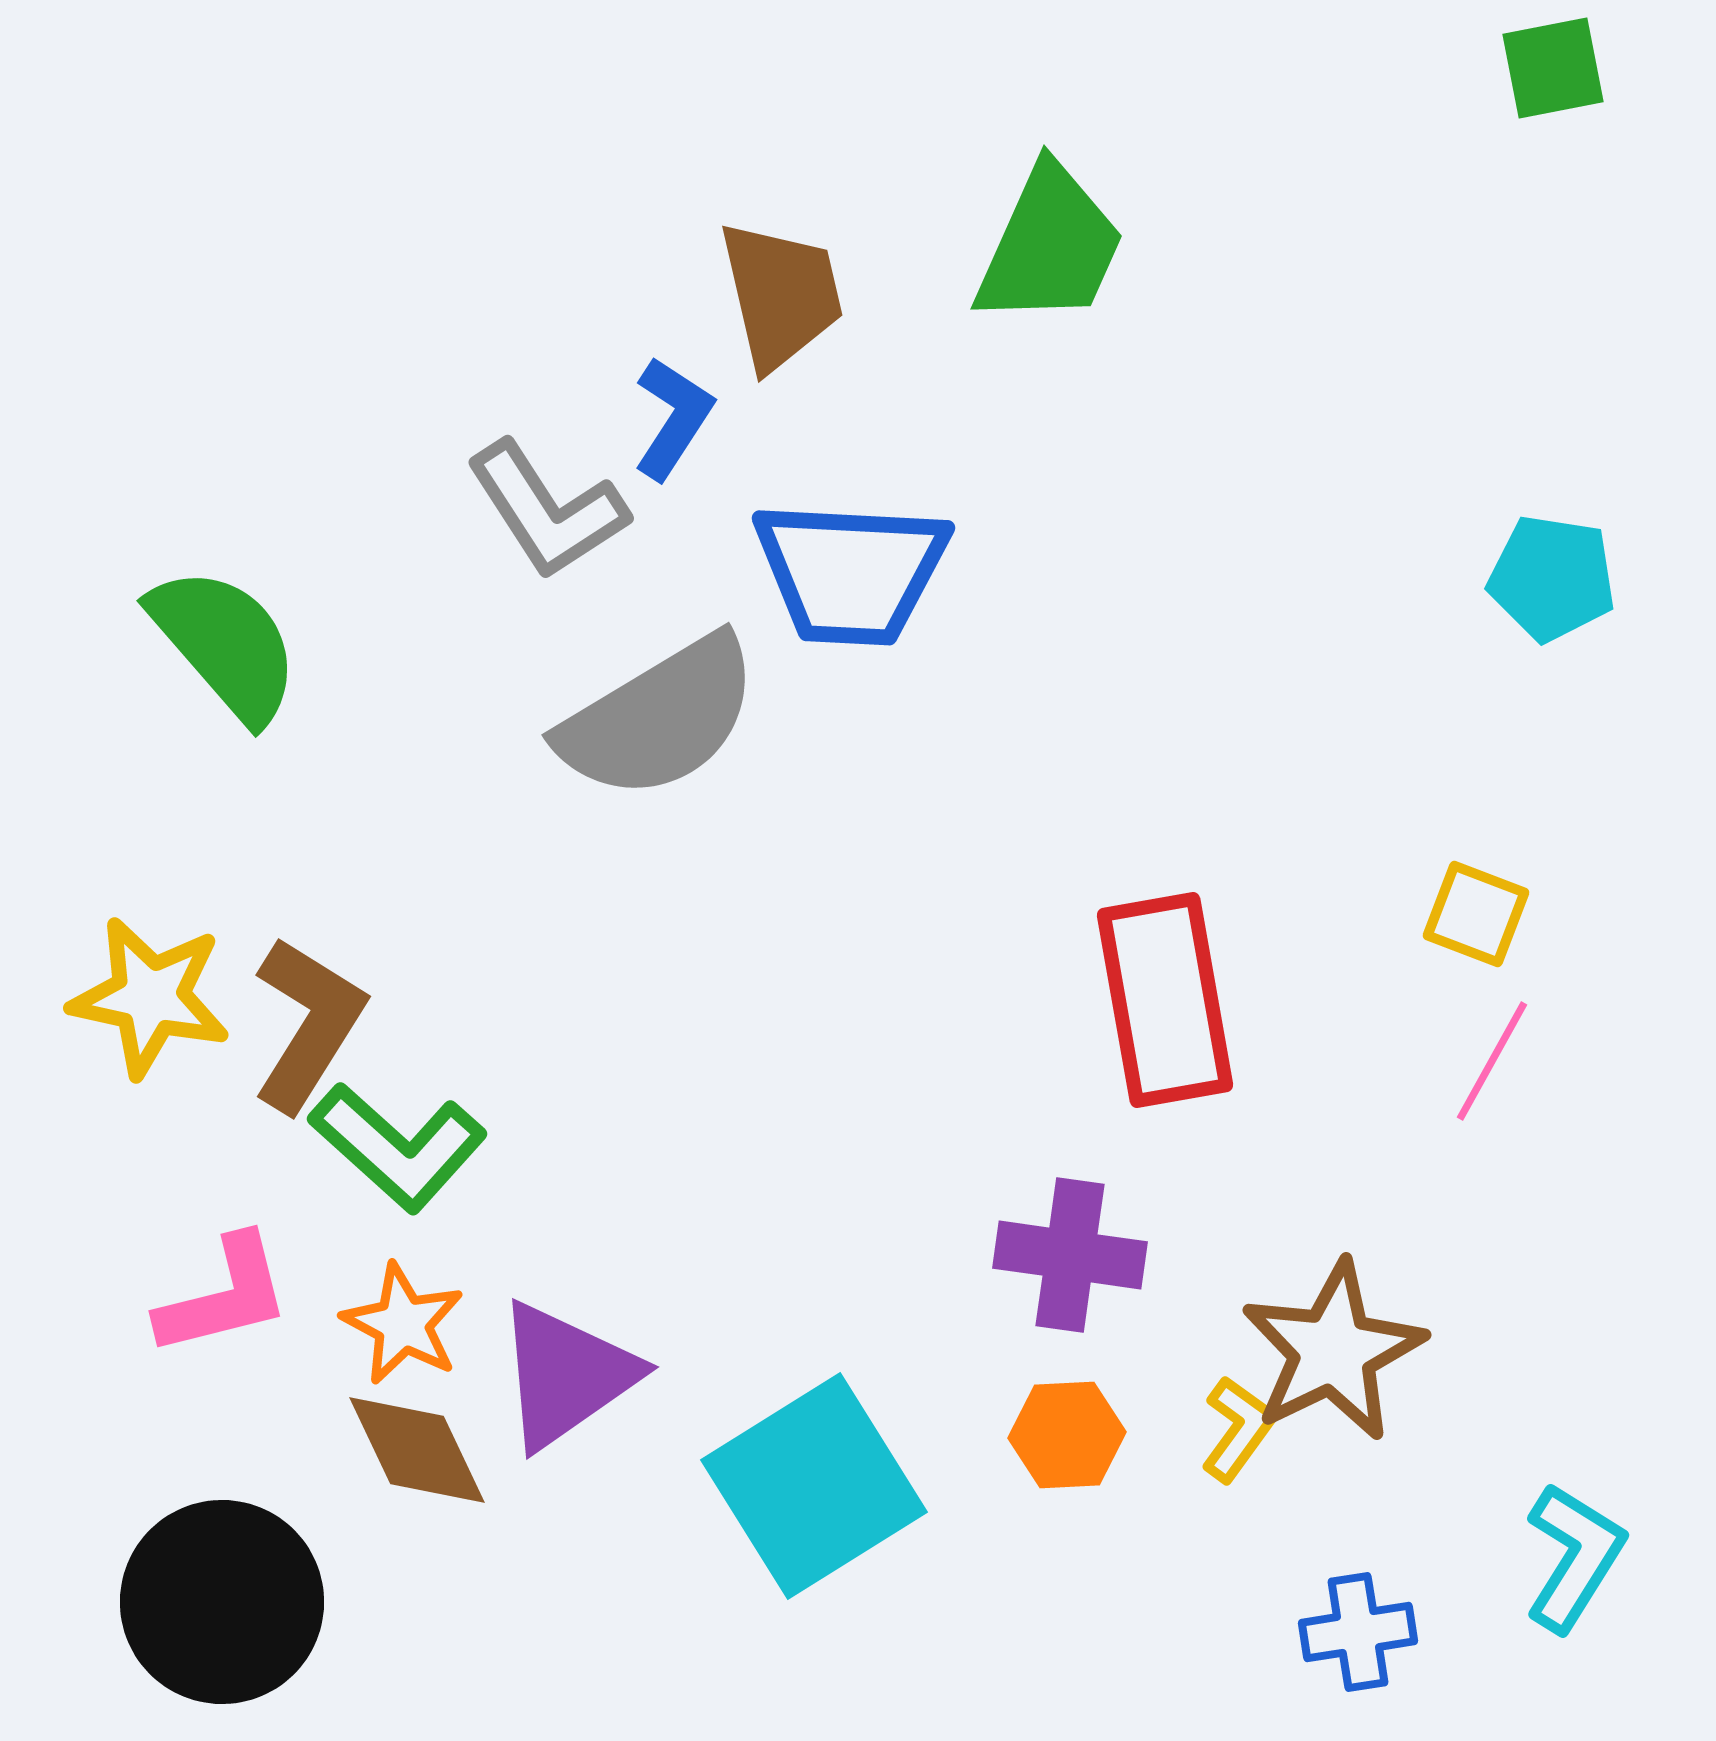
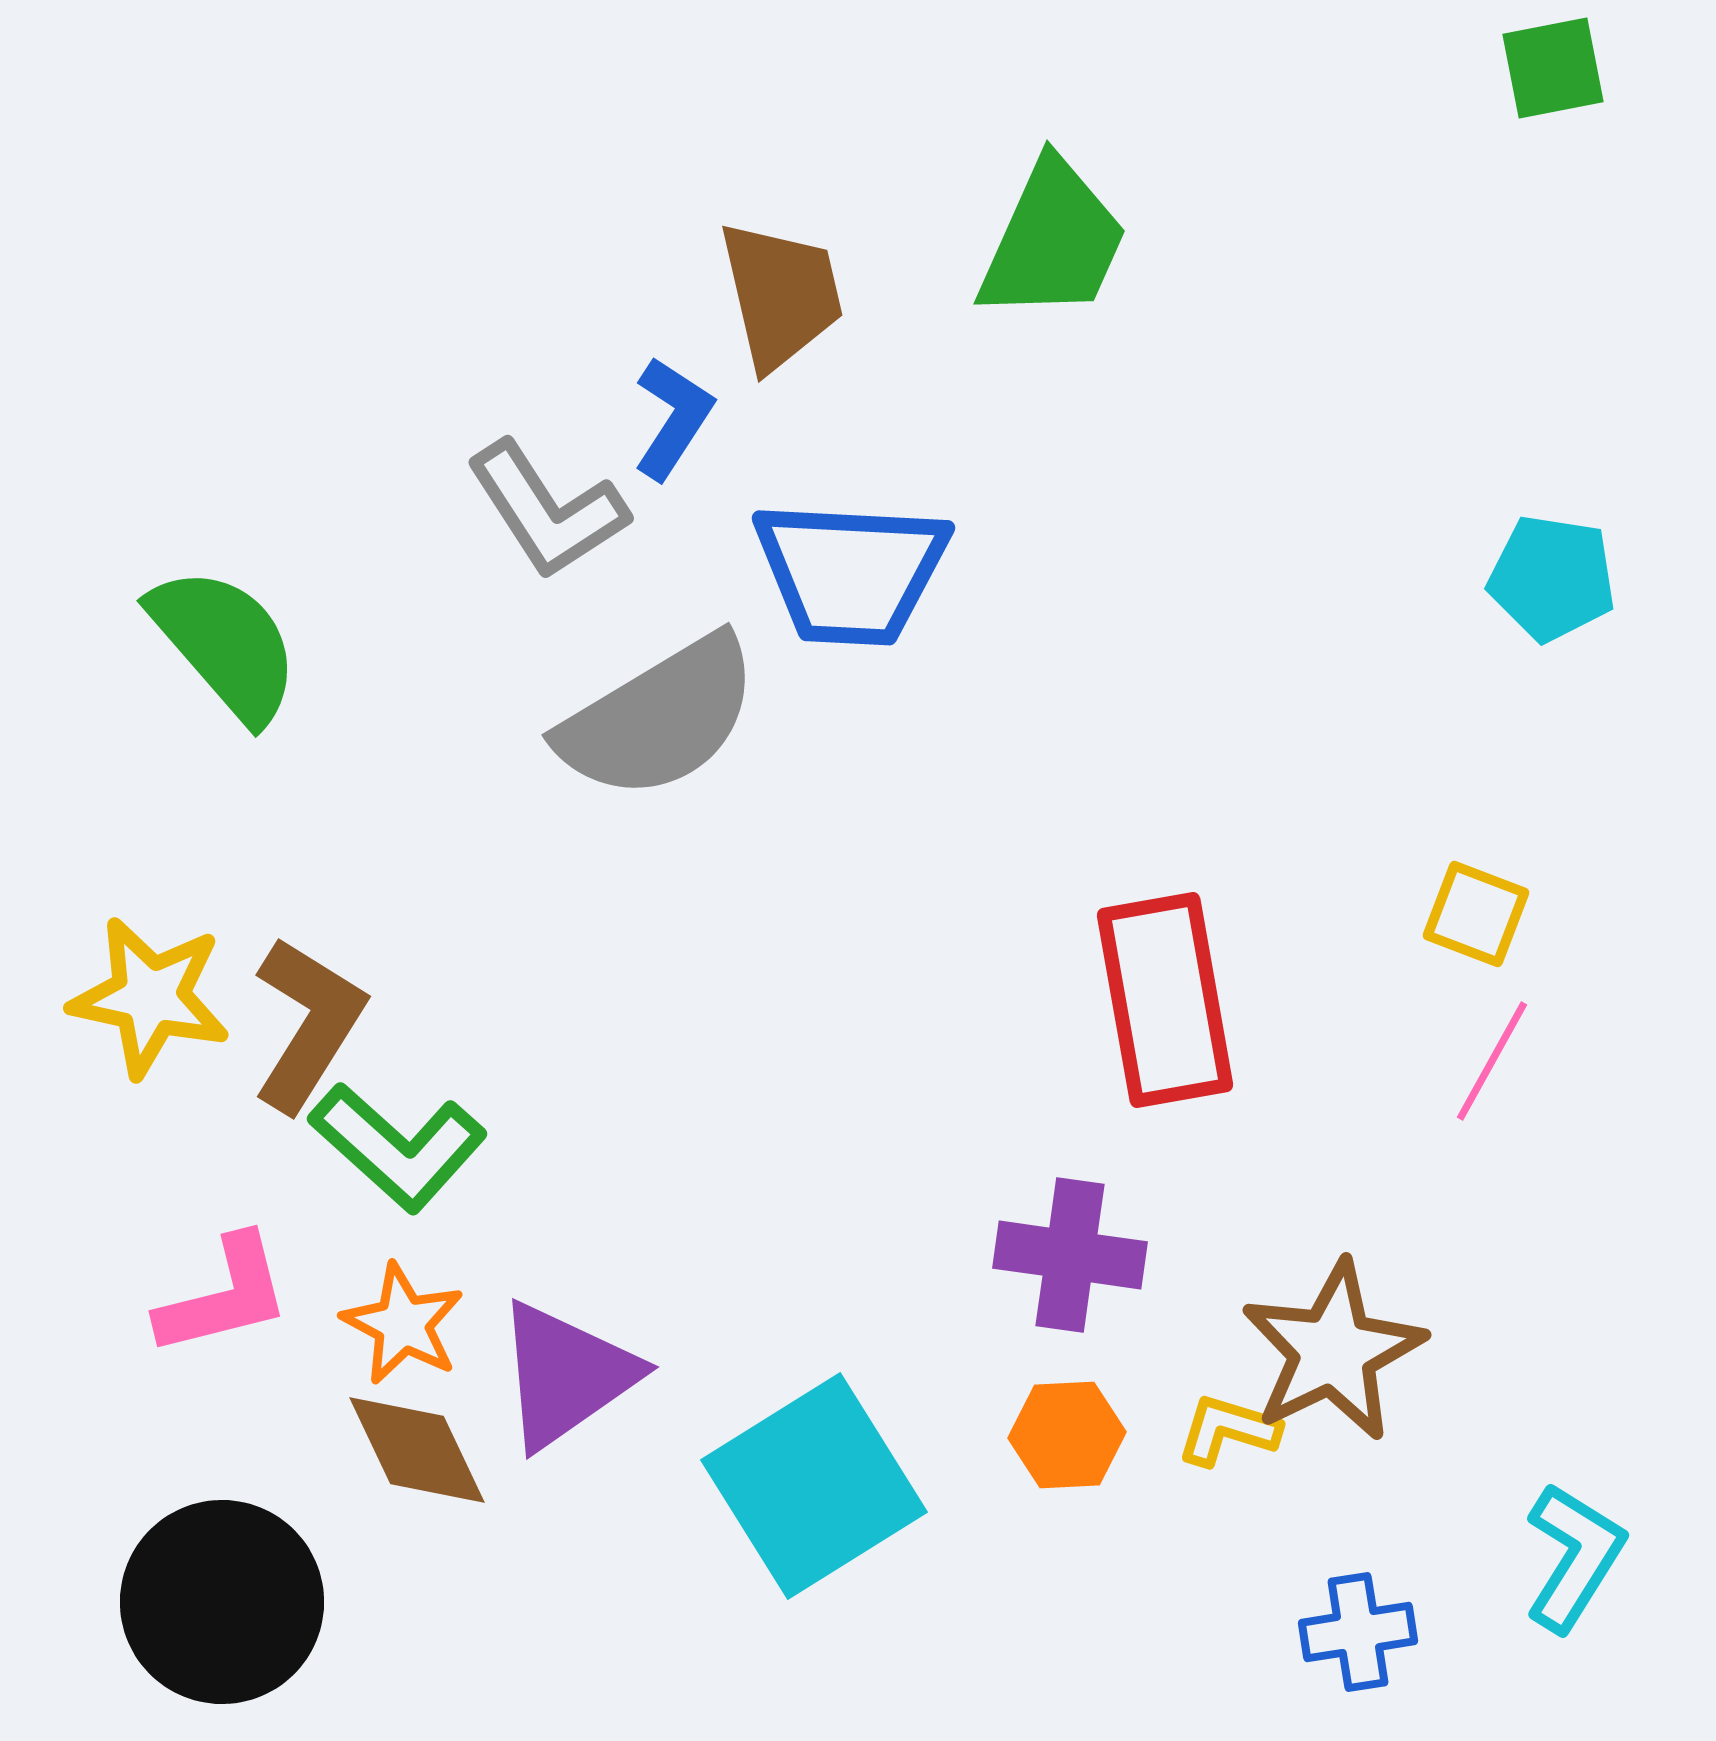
green trapezoid: moved 3 px right, 5 px up
yellow L-shape: moved 10 px left, 1 px down; rotated 109 degrees counterclockwise
